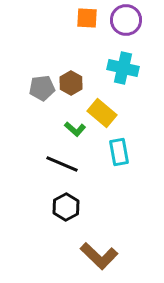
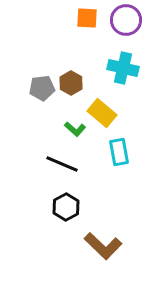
brown L-shape: moved 4 px right, 10 px up
